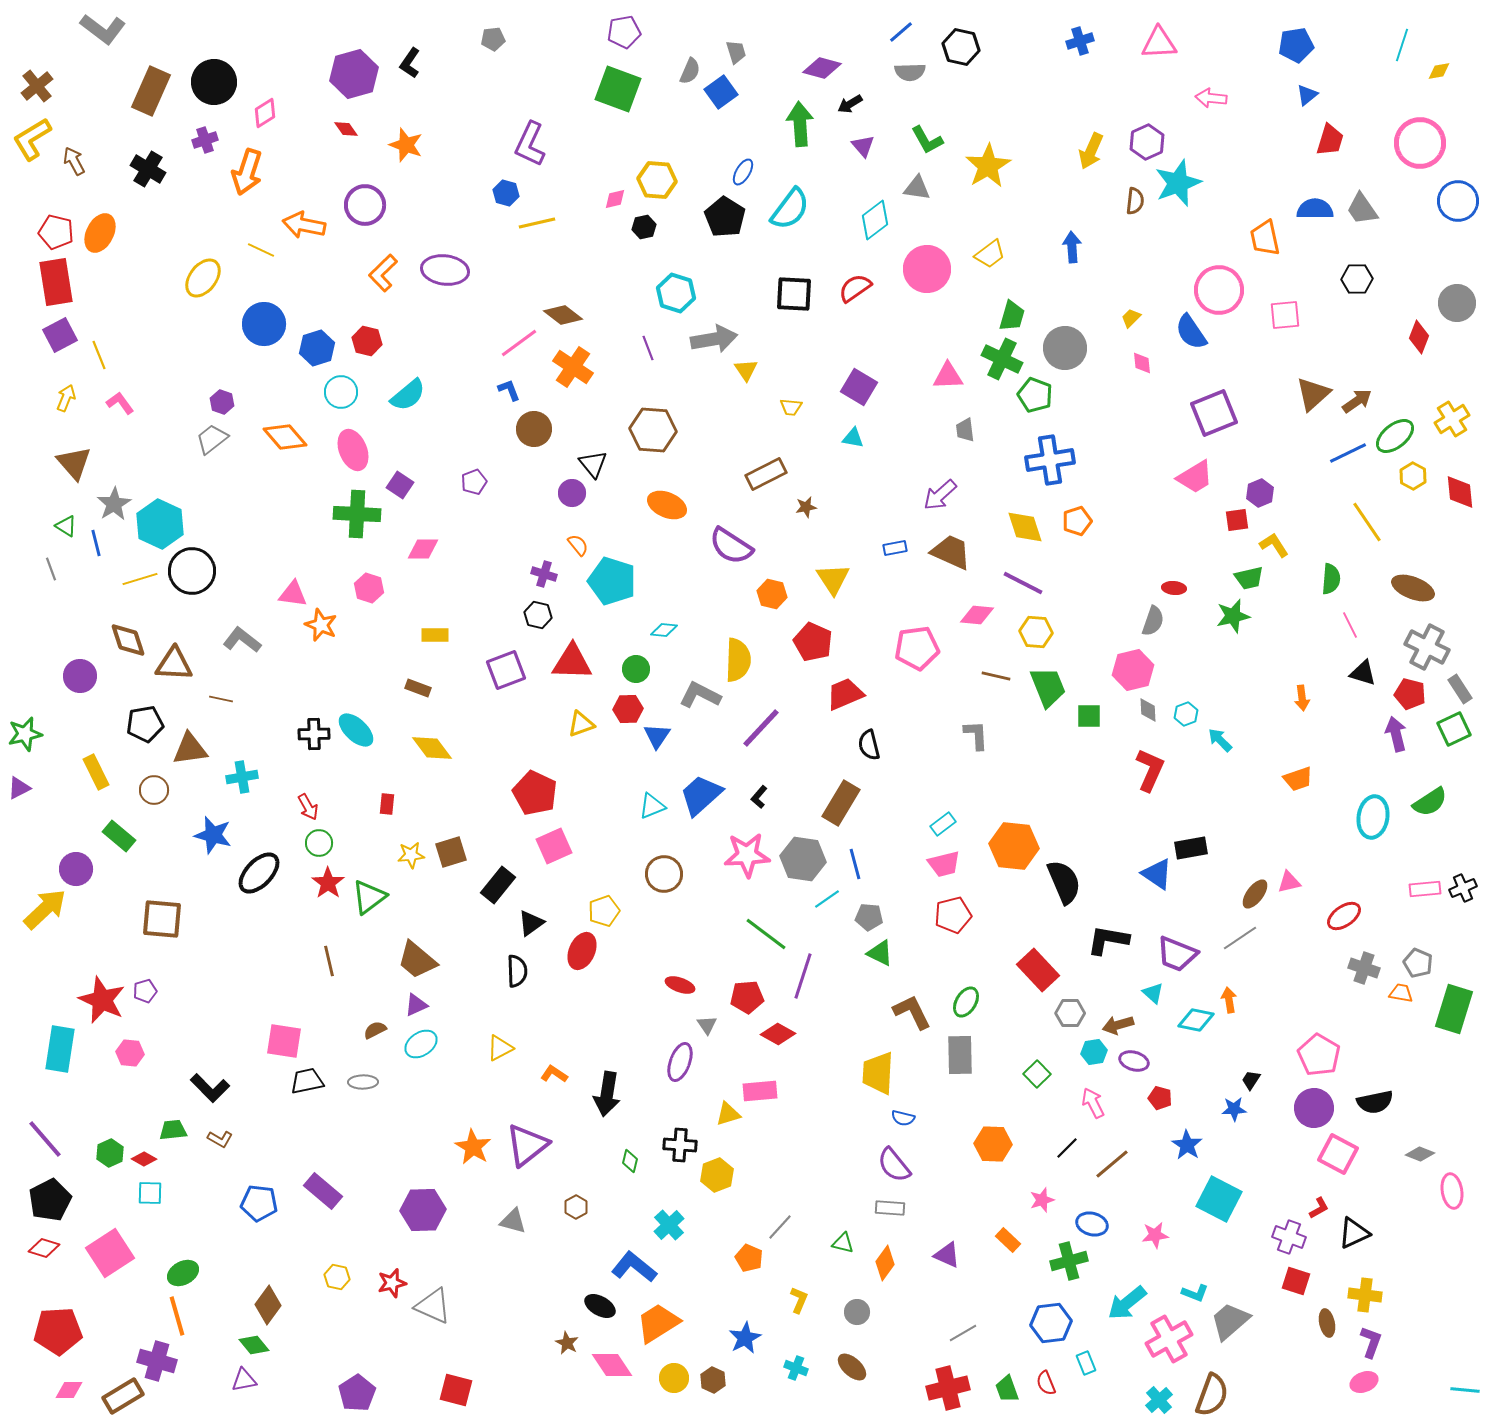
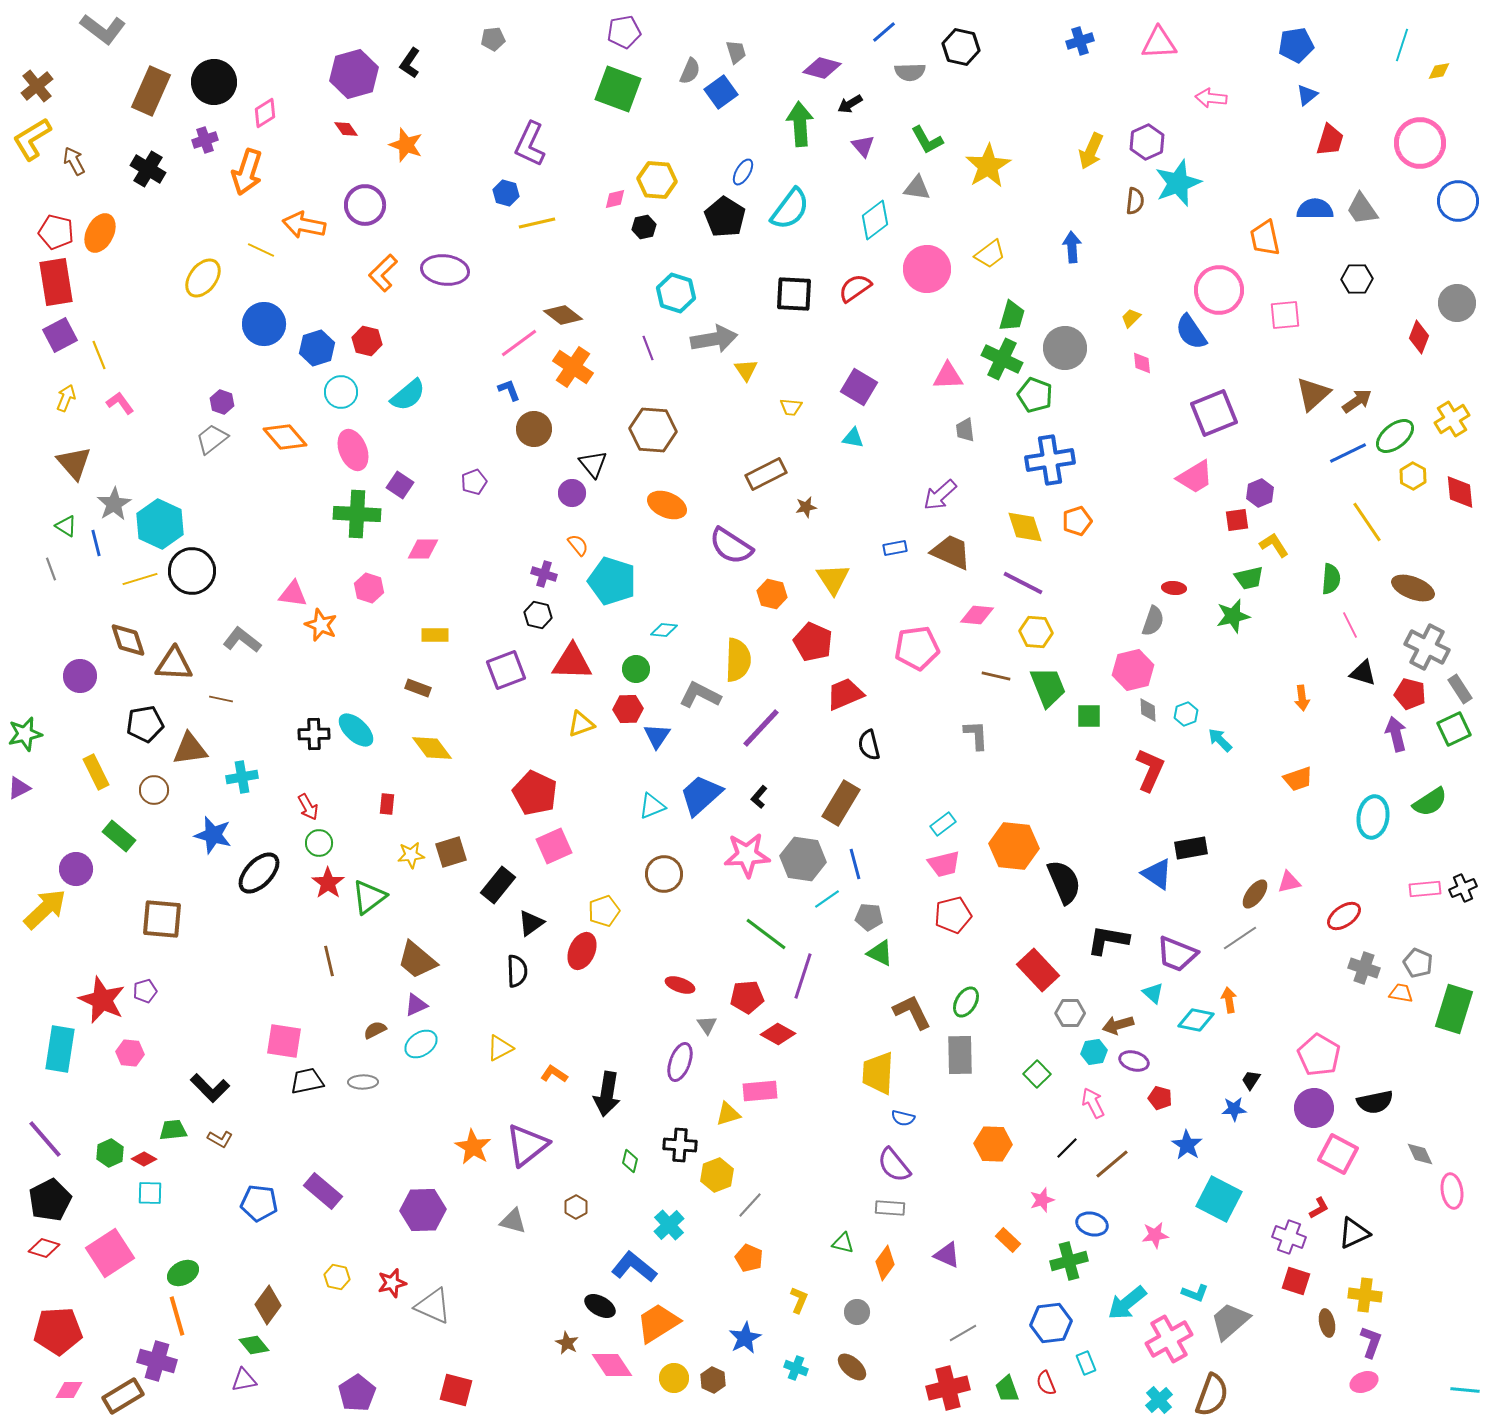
blue line at (901, 32): moved 17 px left
gray diamond at (1420, 1154): rotated 44 degrees clockwise
gray line at (780, 1227): moved 30 px left, 22 px up
